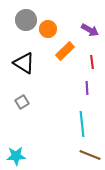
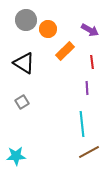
brown line: moved 1 px left, 3 px up; rotated 50 degrees counterclockwise
